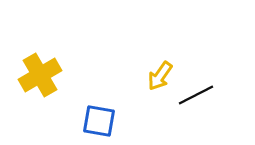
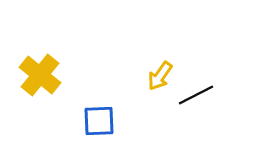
yellow cross: rotated 21 degrees counterclockwise
blue square: rotated 12 degrees counterclockwise
